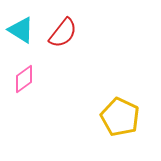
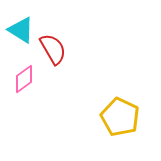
red semicircle: moved 10 px left, 16 px down; rotated 68 degrees counterclockwise
